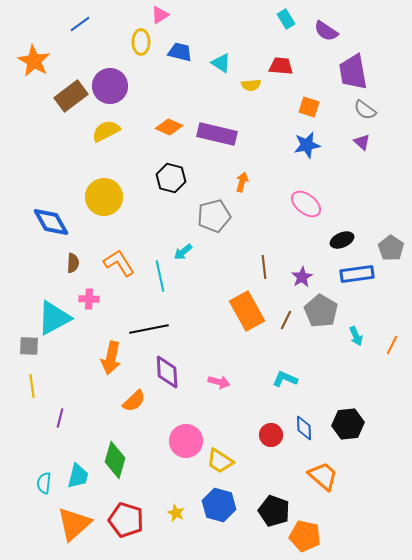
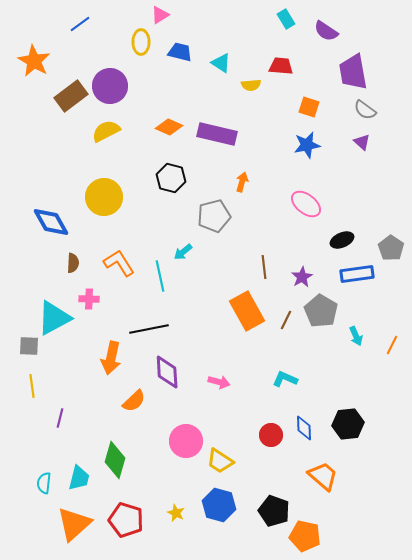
cyan trapezoid at (78, 476): moved 1 px right, 2 px down
